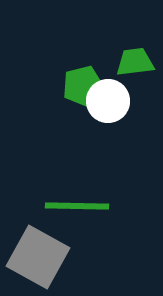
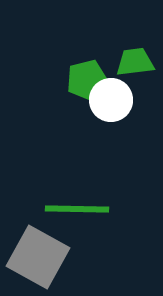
green pentagon: moved 4 px right, 6 px up
white circle: moved 3 px right, 1 px up
green line: moved 3 px down
